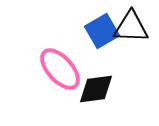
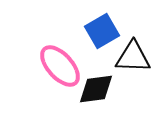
black triangle: moved 2 px right, 30 px down
pink ellipse: moved 3 px up
